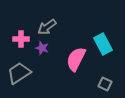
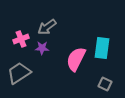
pink cross: rotated 21 degrees counterclockwise
cyan rectangle: moved 1 px left, 4 px down; rotated 35 degrees clockwise
purple star: rotated 16 degrees counterclockwise
